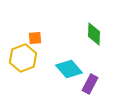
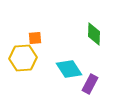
yellow hexagon: rotated 16 degrees clockwise
cyan diamond: rotated 8 degrees clockwise
